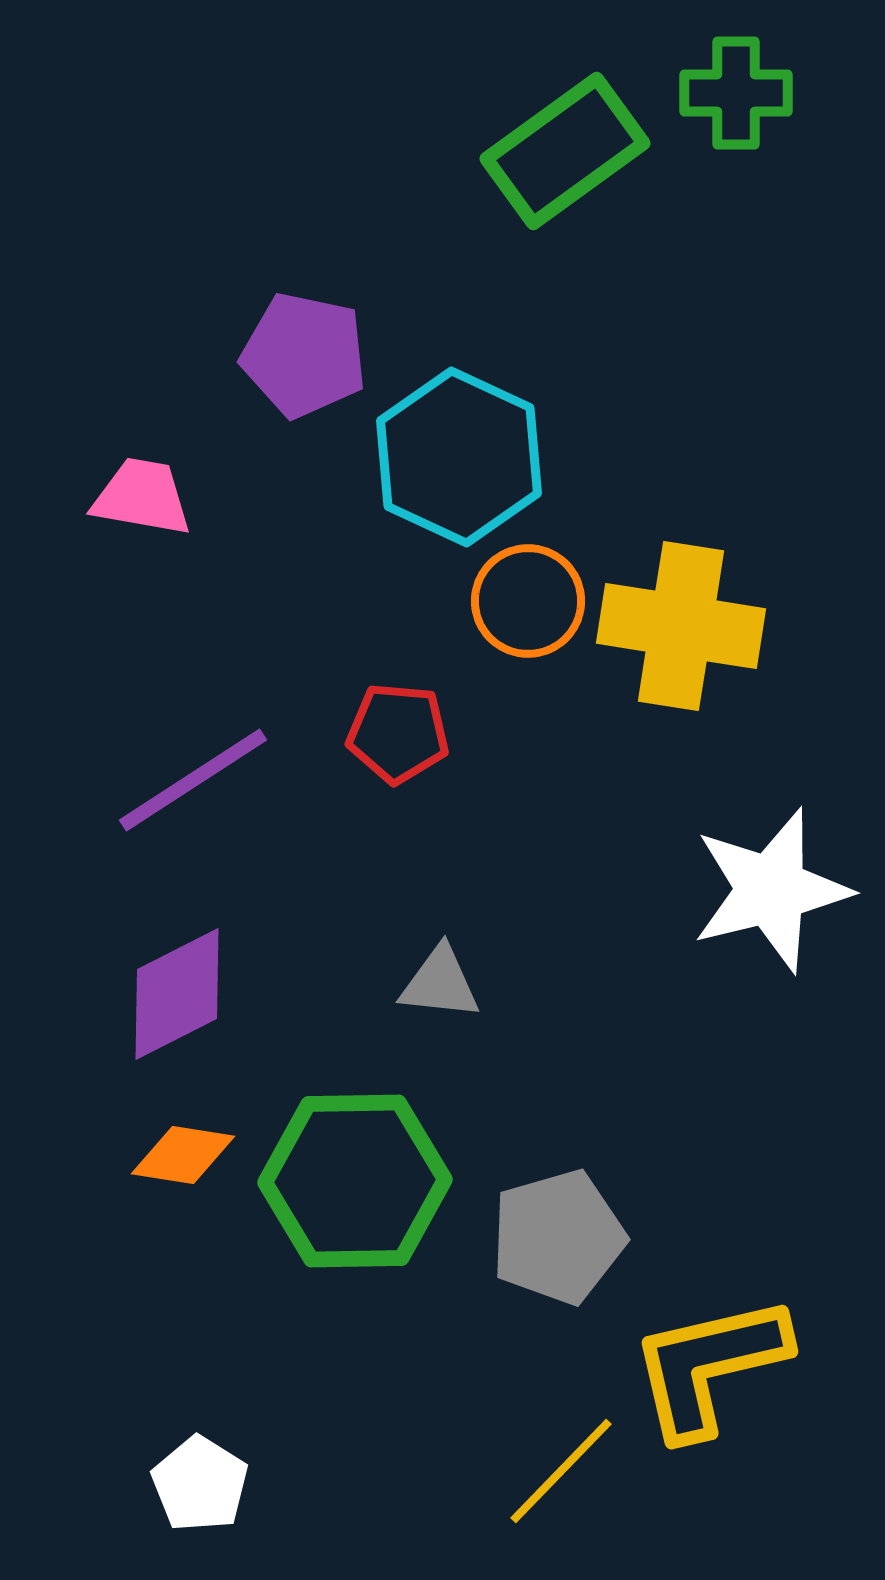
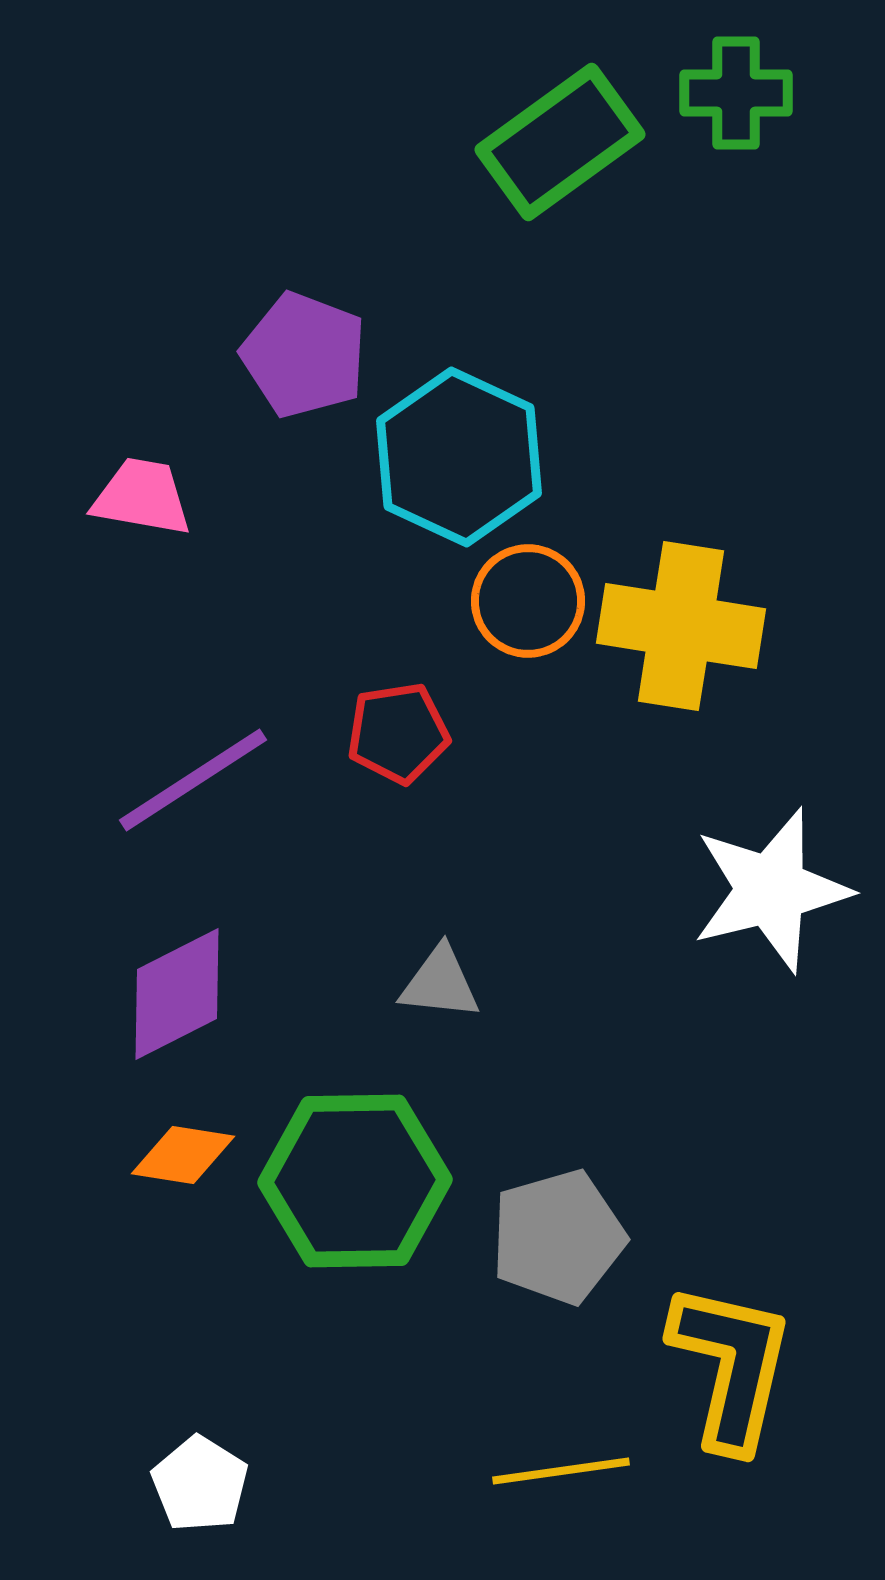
green rectangle: moved 5 px left, 9 px up
purple pentagon: rotated 9 degrees clockwise
red pentagon: rotated 14 degrees counterclockwise
yellow L-shape: moved 22 px right; rotated 116 degrees clockwise
yellow line: rotated 38 degrees clockwise
